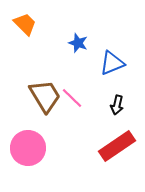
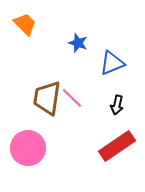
brown trapezoid: moved 2 px right, 2 px down; rotated 141 degrees counterclockwise
